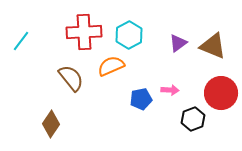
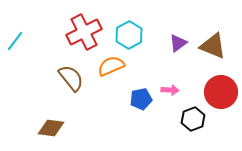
red cross: rotated 24 degrees counterclockwise
cyan line: moved 6 px left
red circle: moved 1 px up
brown diamond: moved 4 px down; rotated 64 degrees clockwise
